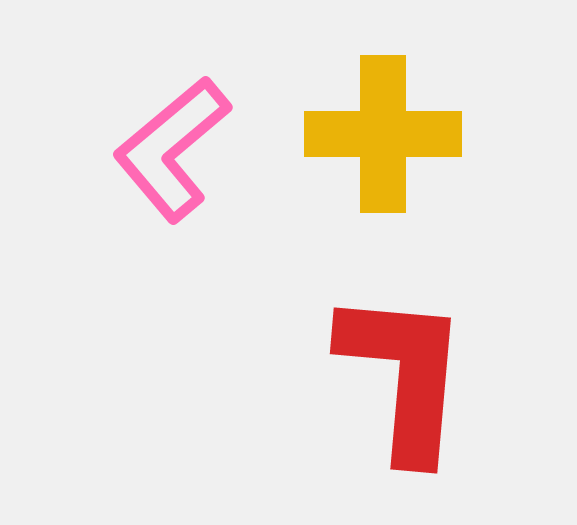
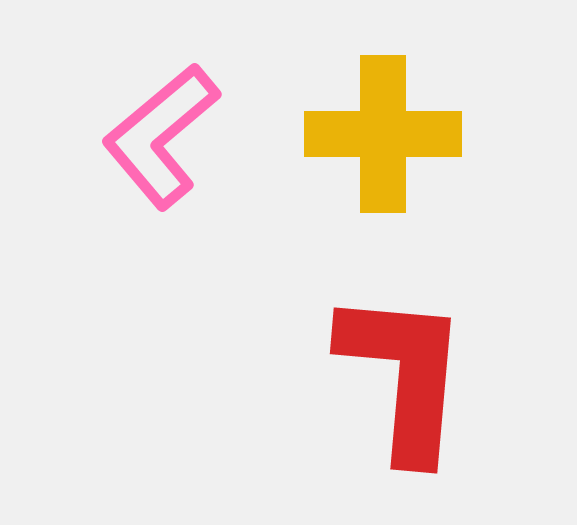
pink L-shape: moved 11 px left, 13 px up
